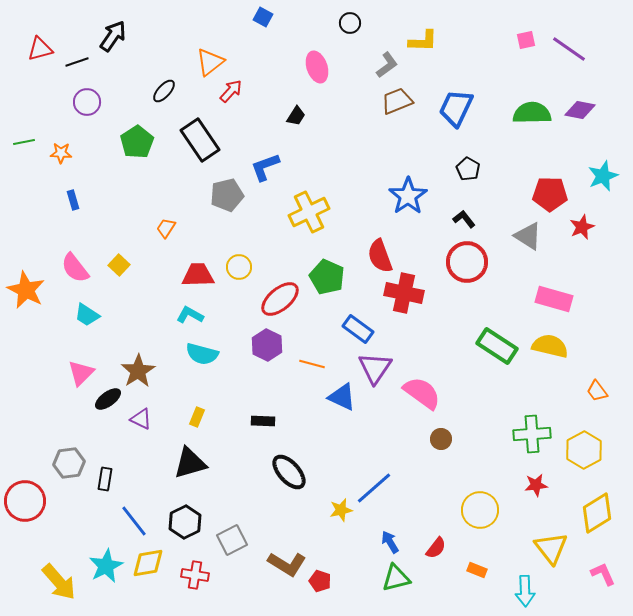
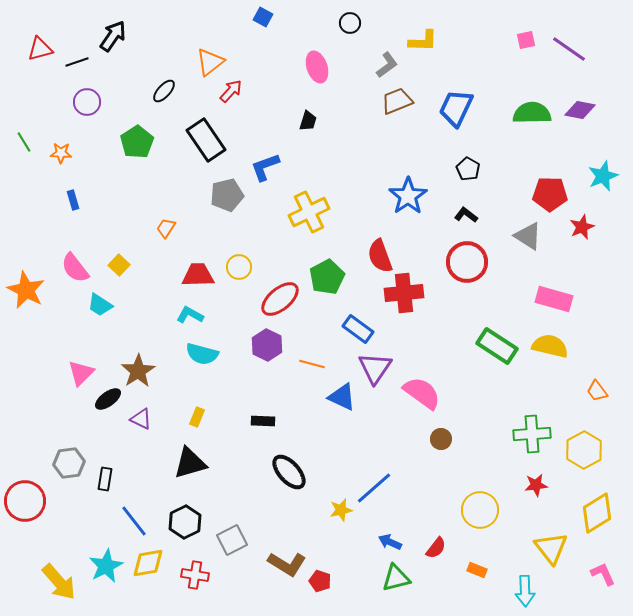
black trapezoid at (296, 116): moved 12 px right, 5 px down; rotated 15 degrees counterclockwise
black rectangle at (200, 140): moved 6 px right
green line at (24, 142): rotated 70 degrees clockwise
black L-shape at (464, 219): moved 2 px right, 4 px up; rotated 15 degrees counterclockwise
green pentagon at (327, 277): rotated 20 degrees clockwise
red cross at (404, 293): rotated 18 degrees counterclockwise
cyan trapezoid at (87, 315): moved 13 px right, 10 px up
blue arrow at (390, 542): rotated 35 degrees counterclockwise
